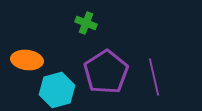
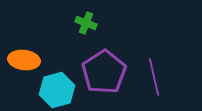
orange ellipse: moved 3 px left
purple pentagon: moved 2 px left
